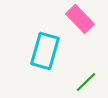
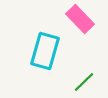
green line: moved 2 px left
